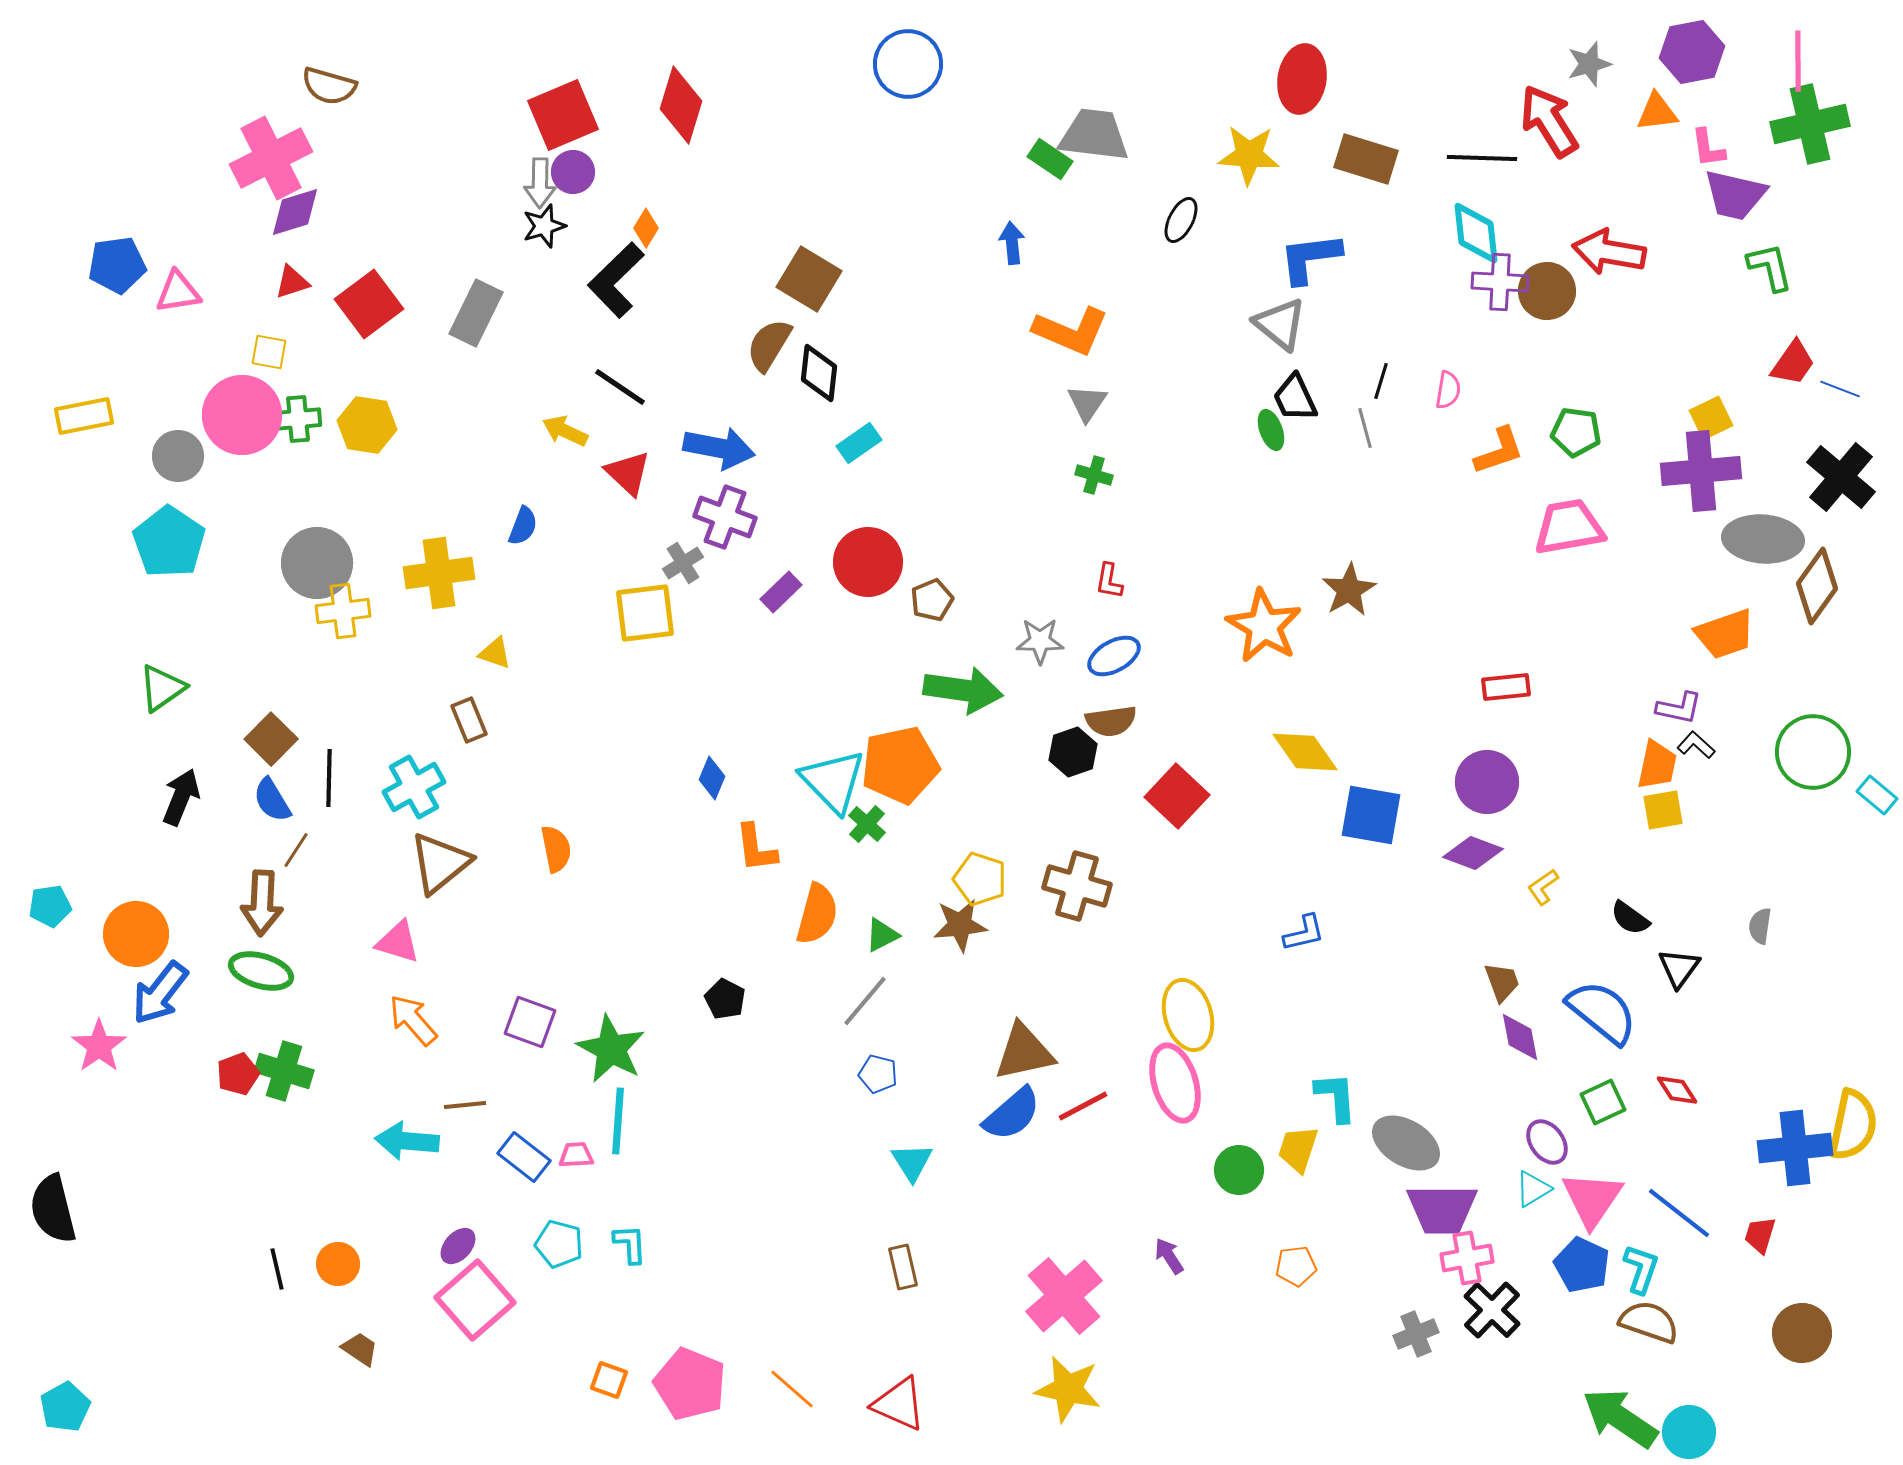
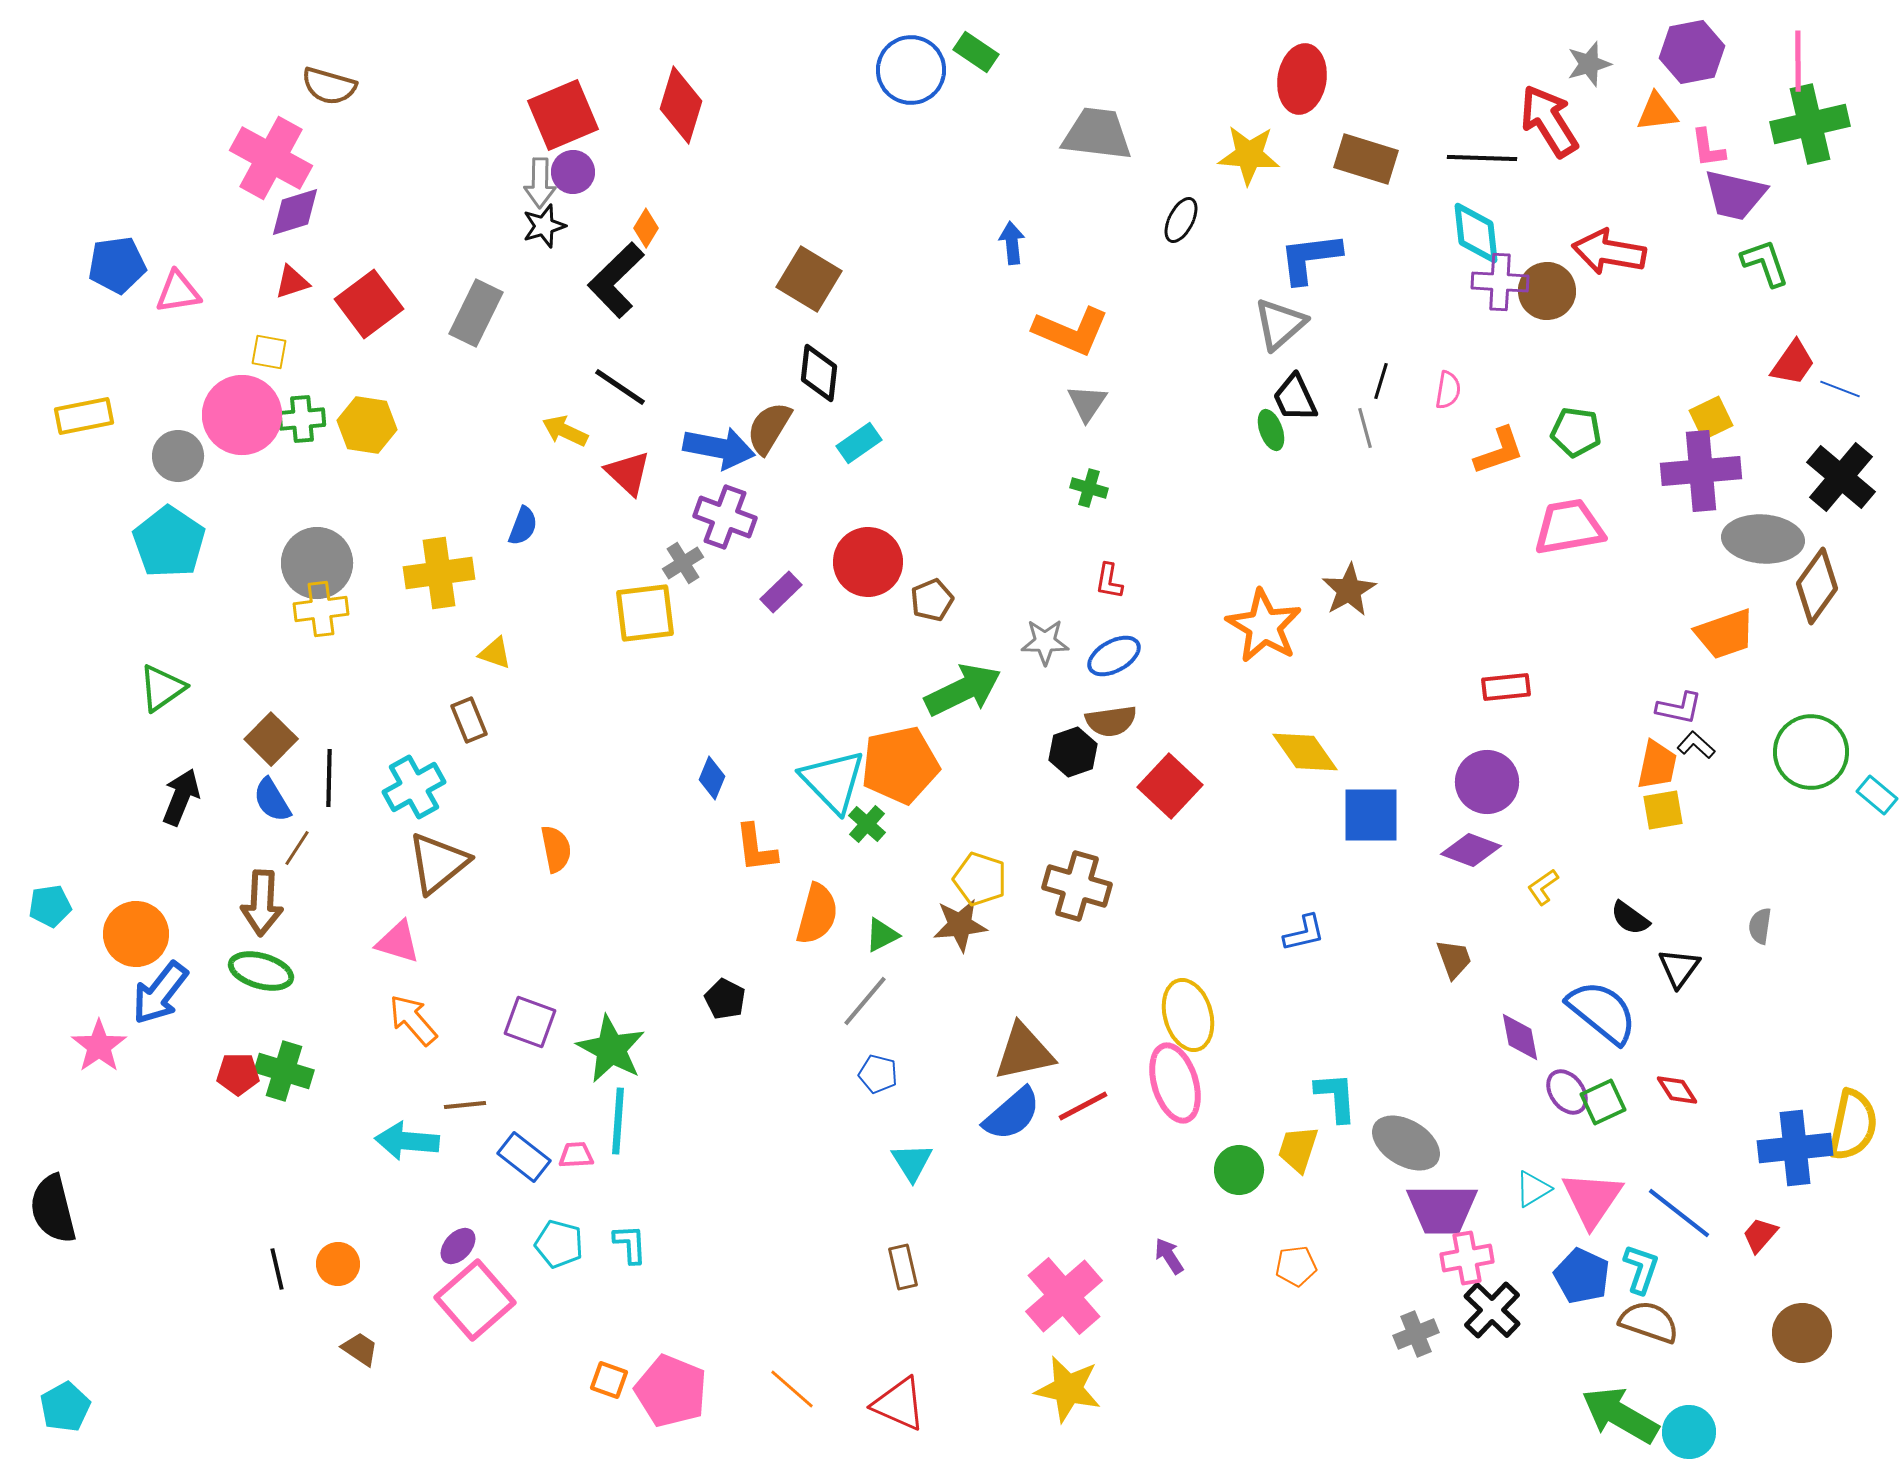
blue circle at (908, 64): moved 3 px right, 6 px down
gray trapezoid at (1094, 135): moved 3 px right, 1 px up
pink cross at (271, 158): rotated 34 degrees counterclockwise
green rectangle at (1050, 159): moved 74 px left, 107 px up
green L-shape at (1770, 267): moved 5 px left, 4 px up; rotated 6 degrees counterclockwise
gray triangle at (1280, 324): rotated 40 degrees clockwise
brown semicircle at (769, 345): moved 83 px down
green cross at (298, 419): moved 4 px right
green cross at (1094, 475): moved 5 px left, 13 px down
yellow cross at (343, 611): moved 22 px left, 2 px up
gray star at (1040, 641): moved 5 px right, 1 px down
green arrow at (963, 690): rotated 34 degrees counterclockwise
green circle at (1813, 752): moved 2 px left
red square at (1177, 796): moved 7 px left, 10 px up
blue square at (1371, 815): rotated 10 degrees counterclockwise
brown line at (296, 850): moved 1 px right, 2 px up
purple diamond at (1473, 853): moved 2 px left, 3 px up
brown triangle at (440, 863): moved 2 px left
brown trapezoid at (1502, 982): moved 48 px left, 23 px up
red pentagon at (238, 1074): rotated 21 degrees clockwise
purple ellipse at (1547, 1142): moved 20 px right, 50 px up
red trapezoid at (1760, 1235): rotated 24 degrees clockwise
blue pentagon at (1582, 1265): moved 11 px down
pink pentagon at (690, 1384): moved 19 px left, 7 px down
green arrow at (1620, 1418): moved 3 px up; rotated 4 degrees counterclockwise
